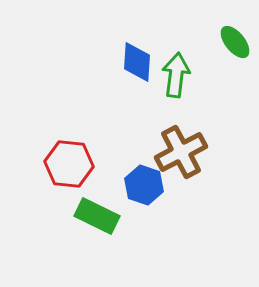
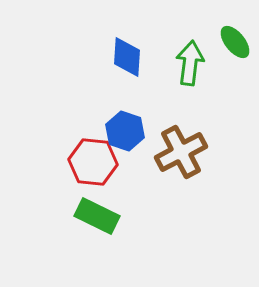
blue diamond: moved 10 px left, 5 px up
green arrow: moved 14 px right, 12 px up
red hexagon: moved 24 px right, 2 px up
blue hexagon: moved 19 px left, 54 px up
